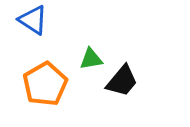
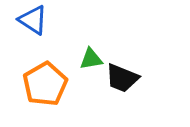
black trapezoid: moved 3 px up; rotated 72 degrees clockwise
